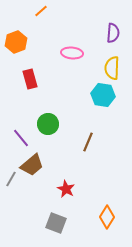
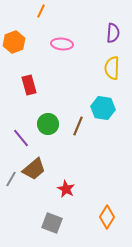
orange line: rotated 24 degrees counterclockwise
orange hexagon: moved 2 px left
pink ellipse: moved 10 px left, 9 px up
red rectangle: moved 1 px left, 6 px down
cyan hexagon: moved 13 px down
brown line: moved 10 px left, 16 px up
brown trapezoid: moved 2 px right, 4 px down
gray square: moved 4 px left
